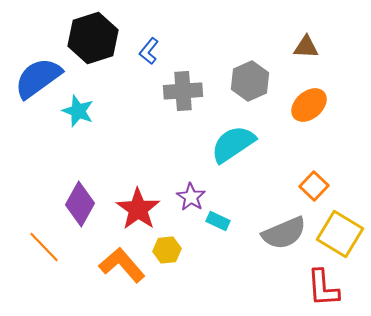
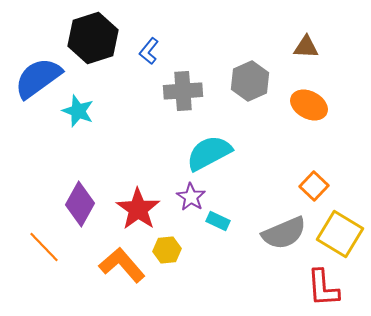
orange ellipse: rotated 69 degrees clockwise
cyan semicircle: moved 24 px left, 9 px down; rotated 6 degrees clockwise
